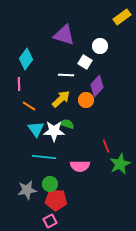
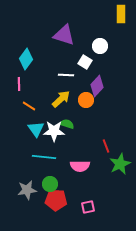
yellow rectangle: moved 1 px left, 3 px up; rotated 54 degrees counterclockwise
pink square: moved 38 px right, 14 px up; rotated 16 degrees clockwise
